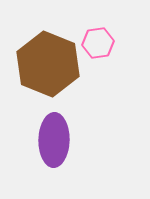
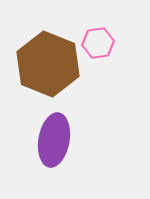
purple ellipse: rotated 9 degrees clockwise
